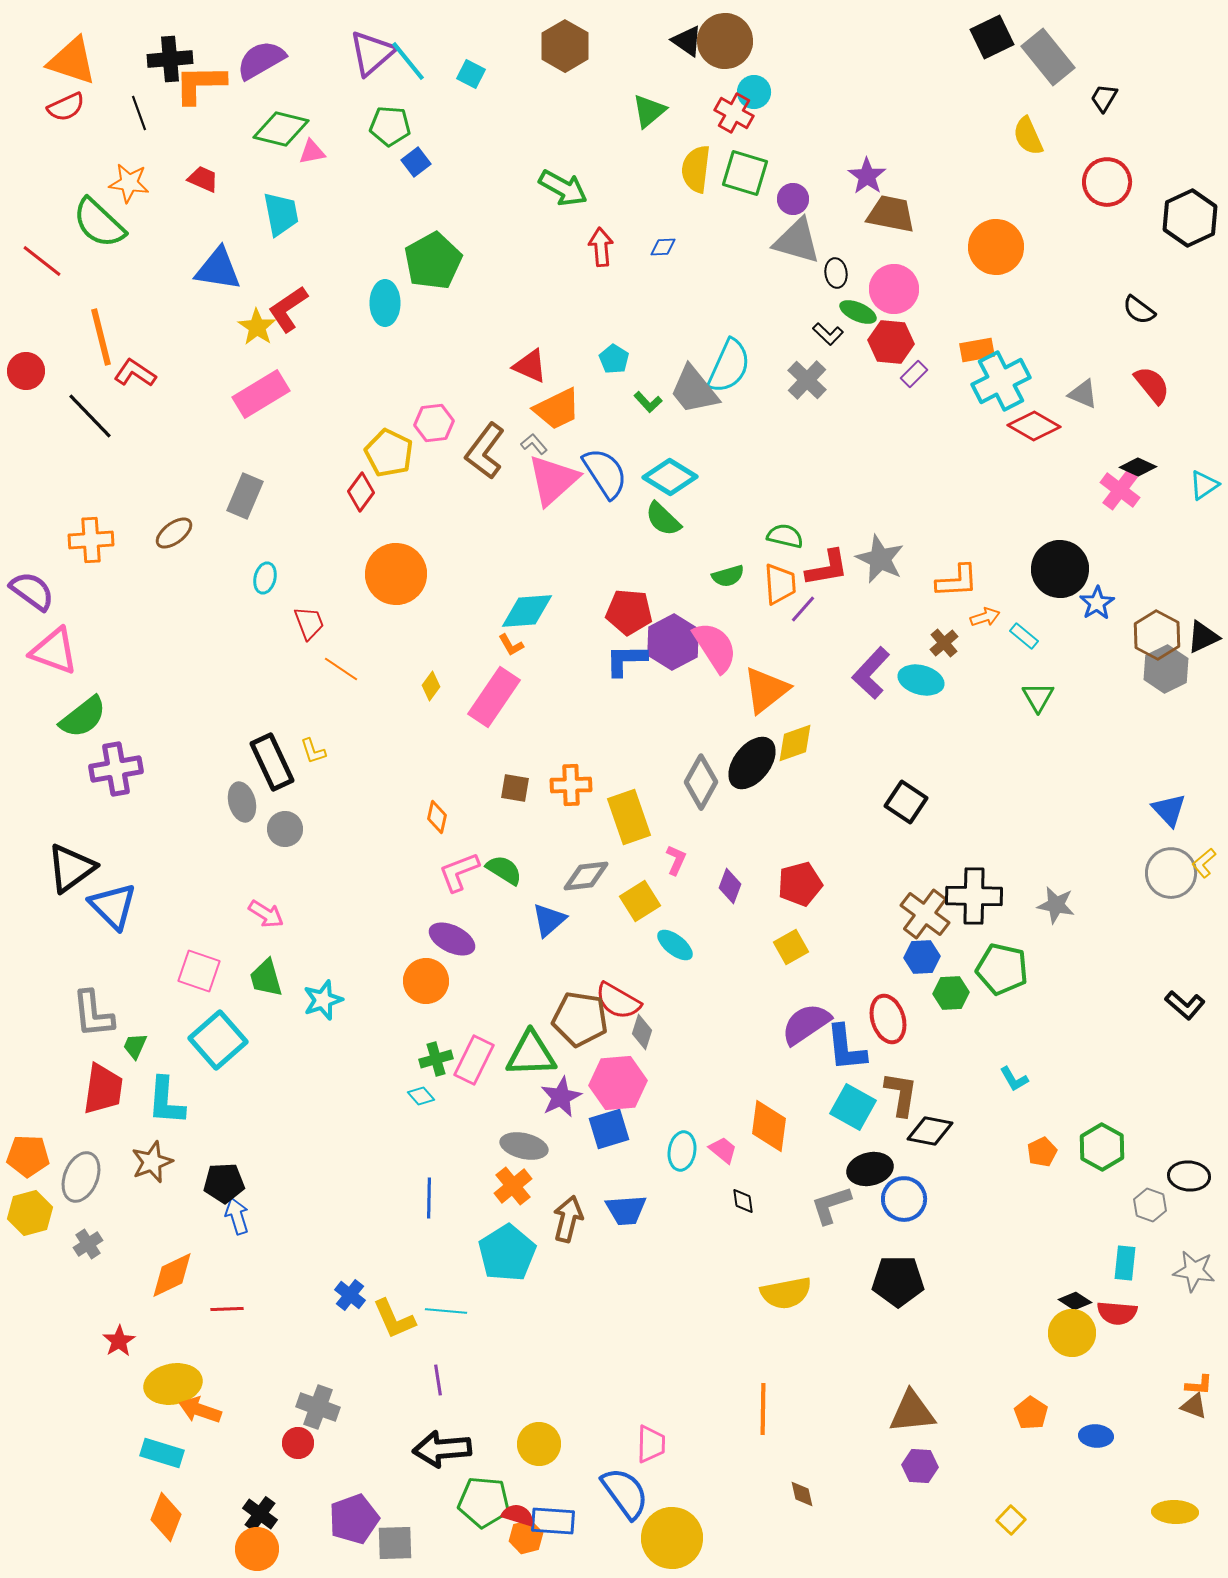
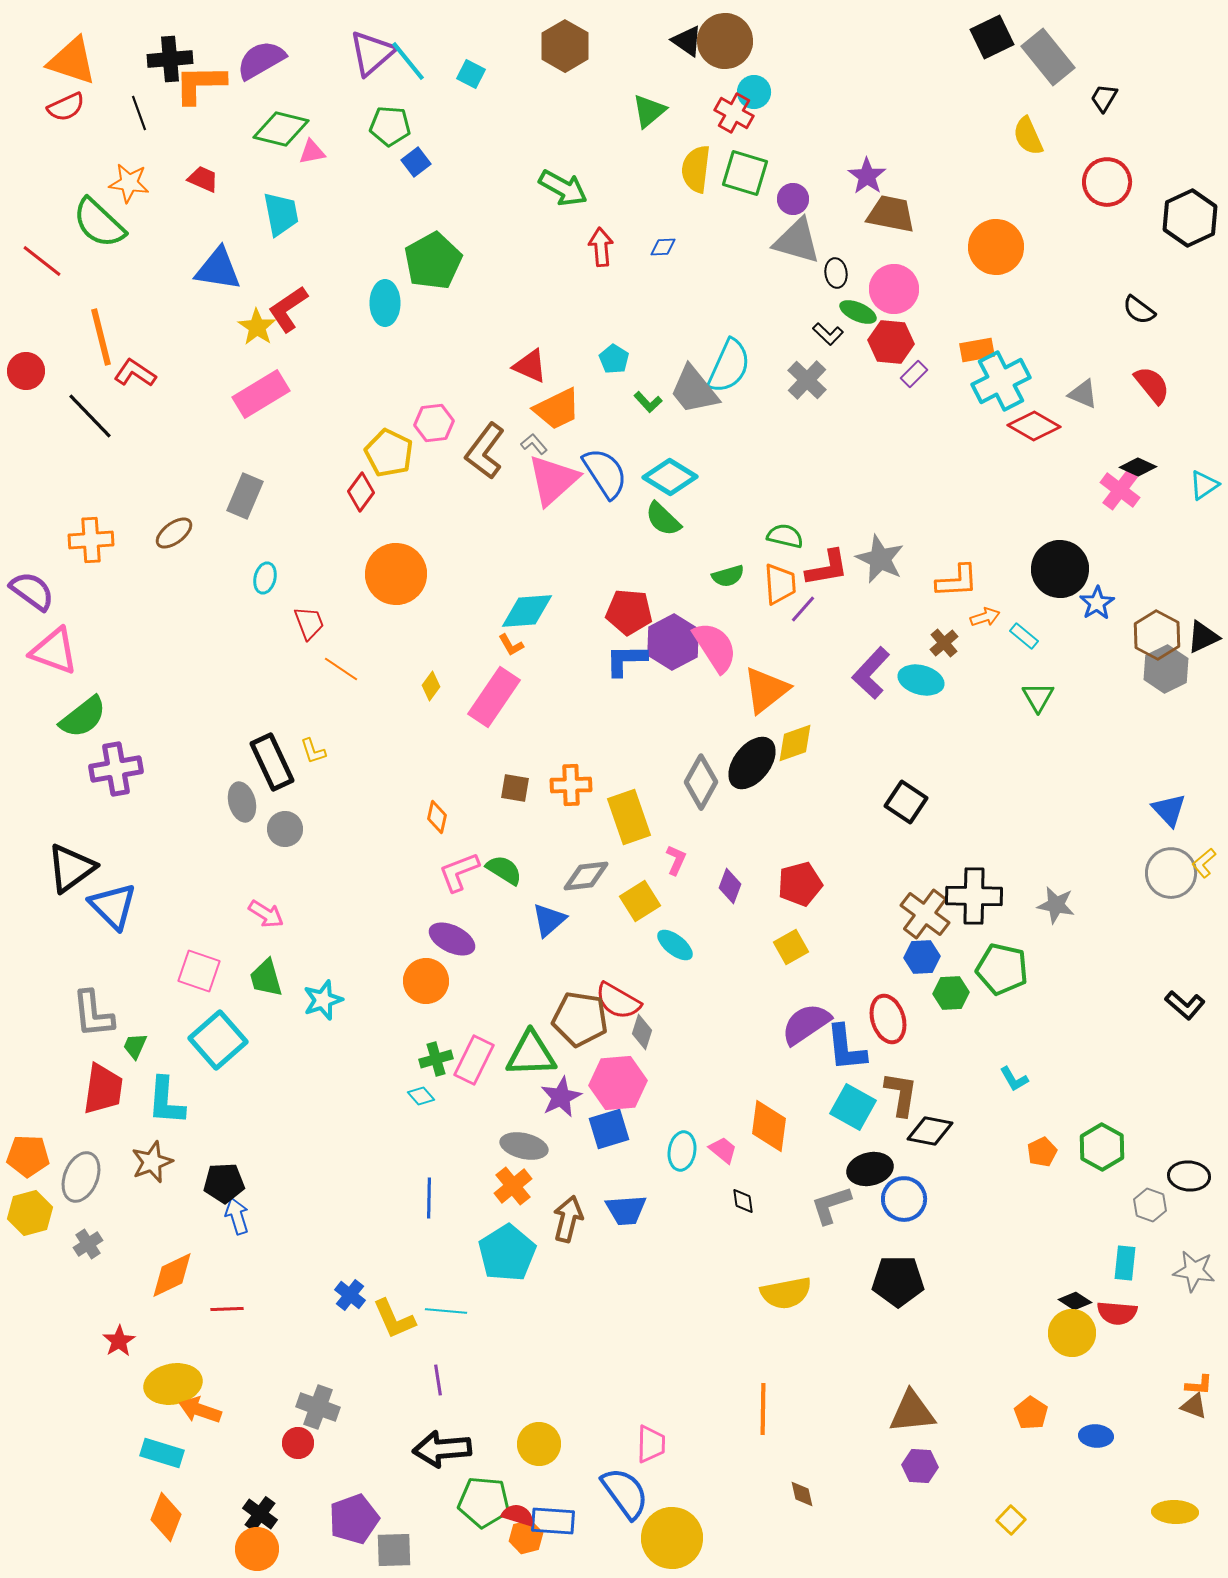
gray square at (395, 1543): moved 1 px left, 7 px down
